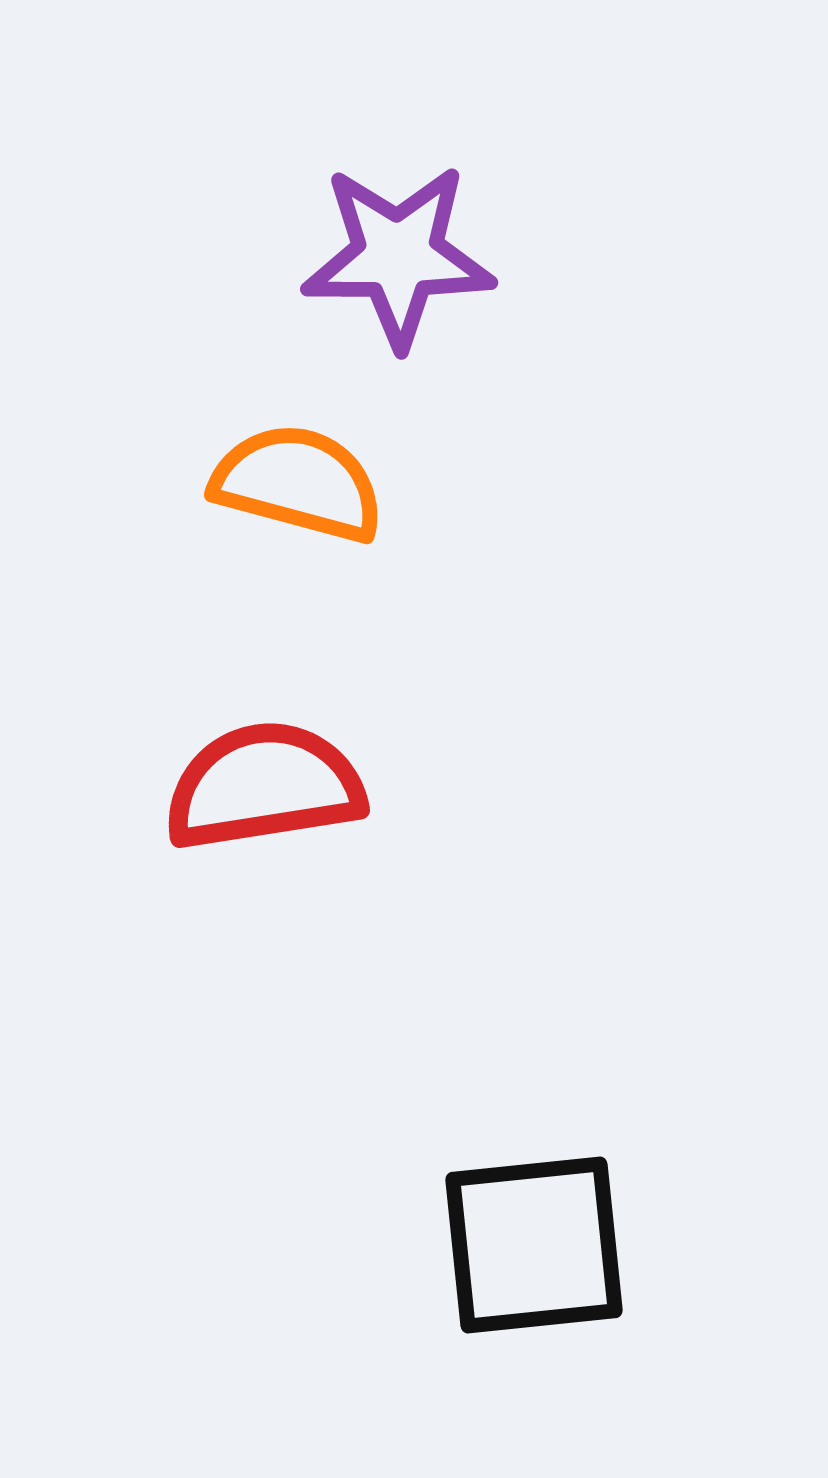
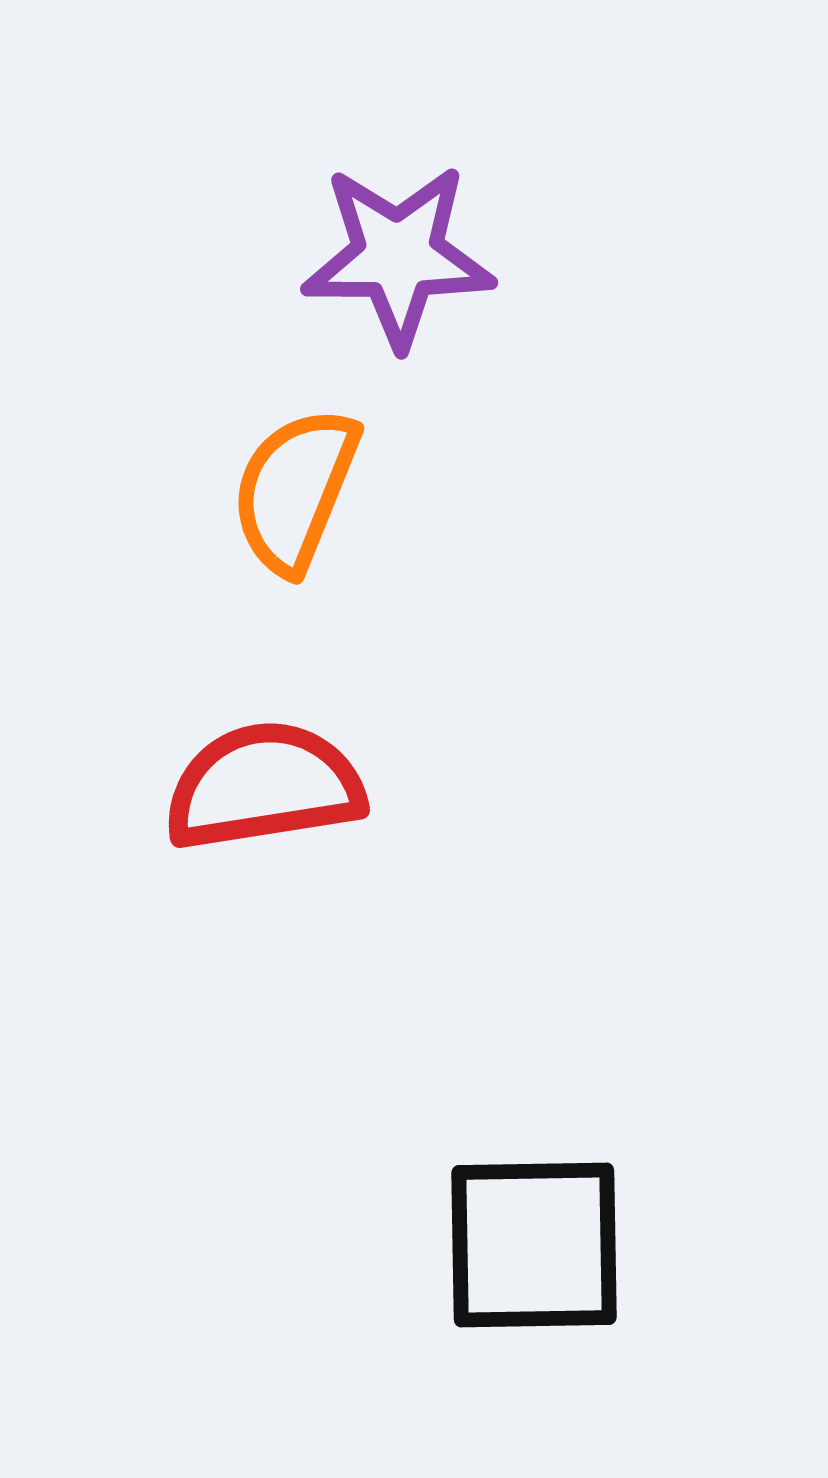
orange semicircle: moved 3 px left, 7 px down; rotated 83 degrees counterclockwise
black square: rotated 5 degrees clockwise
